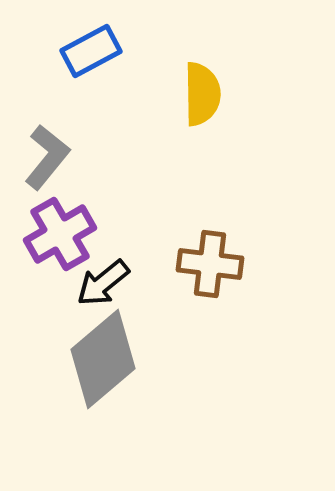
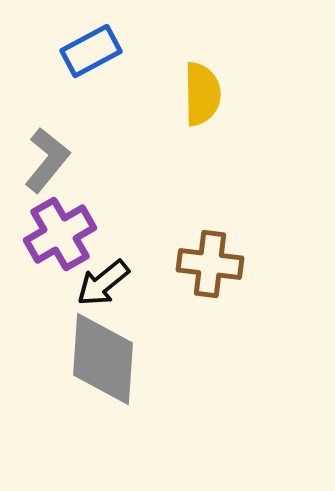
gray L-shape: moved 3 px down
gray diamond: rotated 46 degrees counterclockwise
